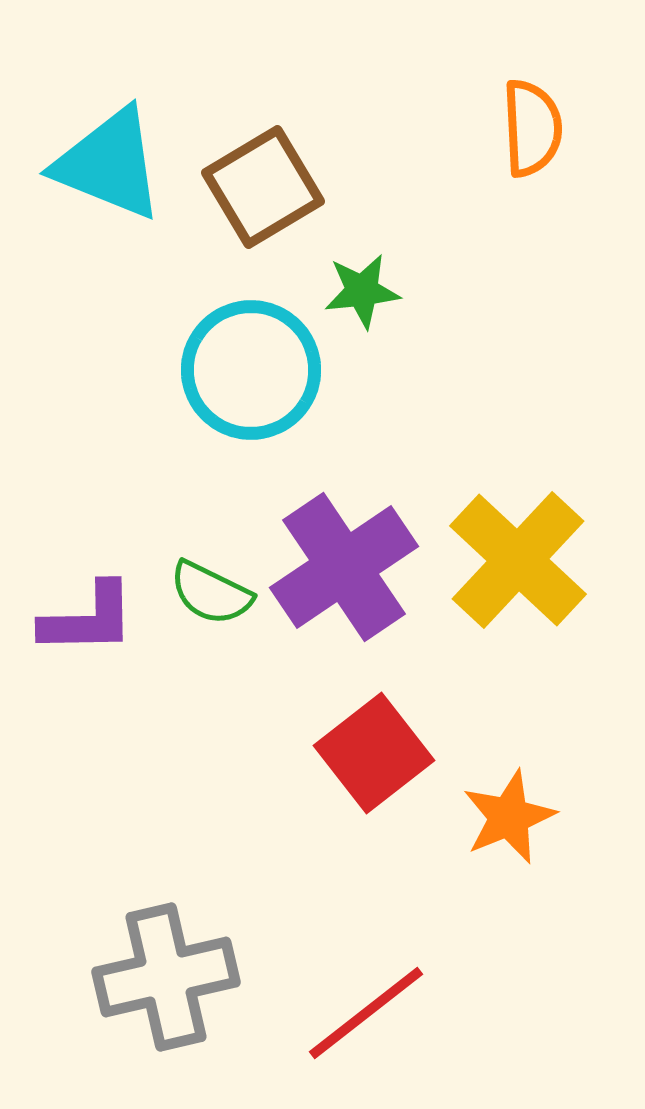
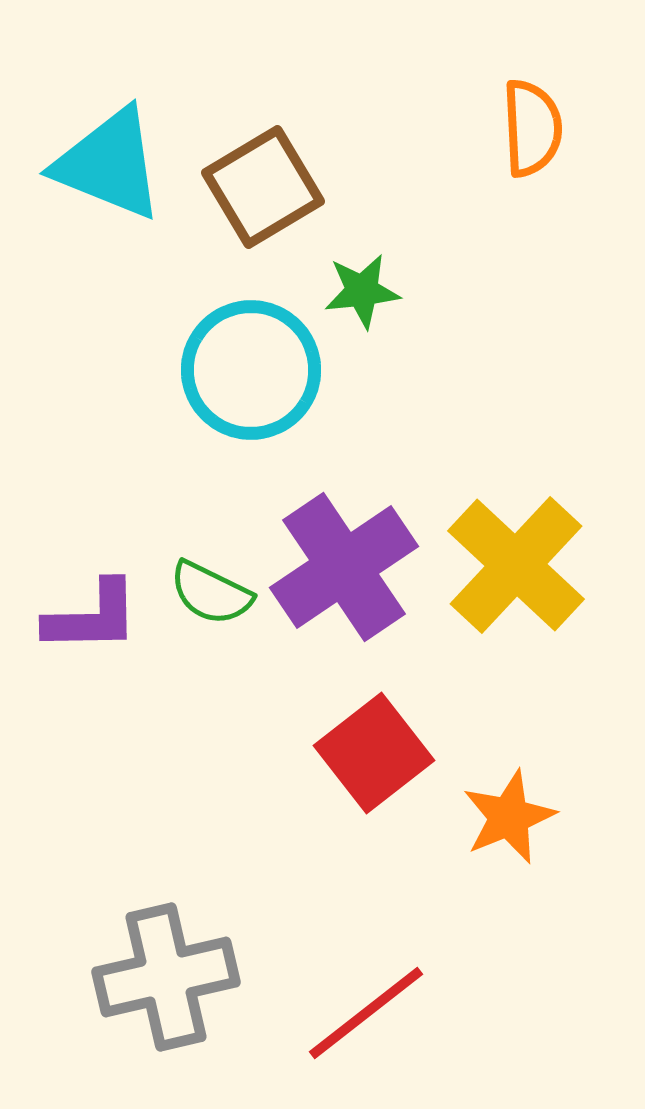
yellow cross: moved 2 px left, 5 px down
purple L-shape: moved 4 px right, 2 px up
